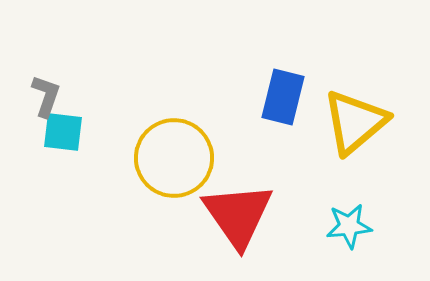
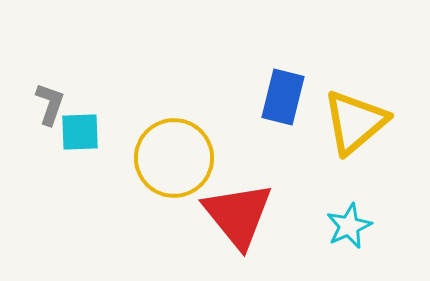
gray L-shape: moved 4 px right, 8 px down
cyan square: moved 17 px right; rotated 9 degrees counterclockwise
red triangle: rotated 4 degrees counterclockwise
cyan star: rotated 18 degrees counterclockwise
